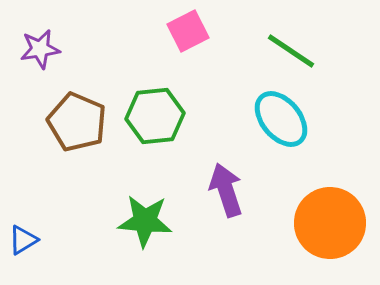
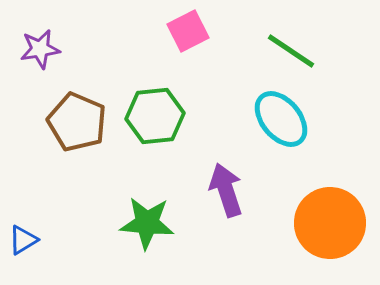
green star: moved 2 px right, 2 px down
